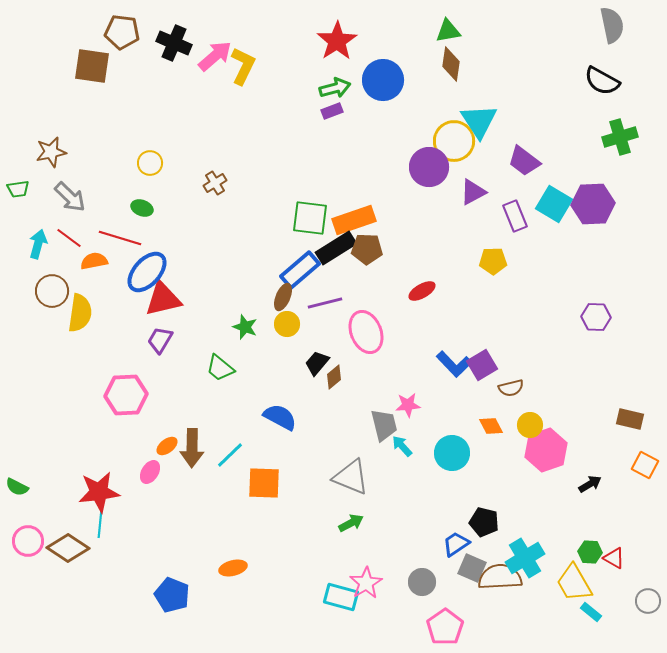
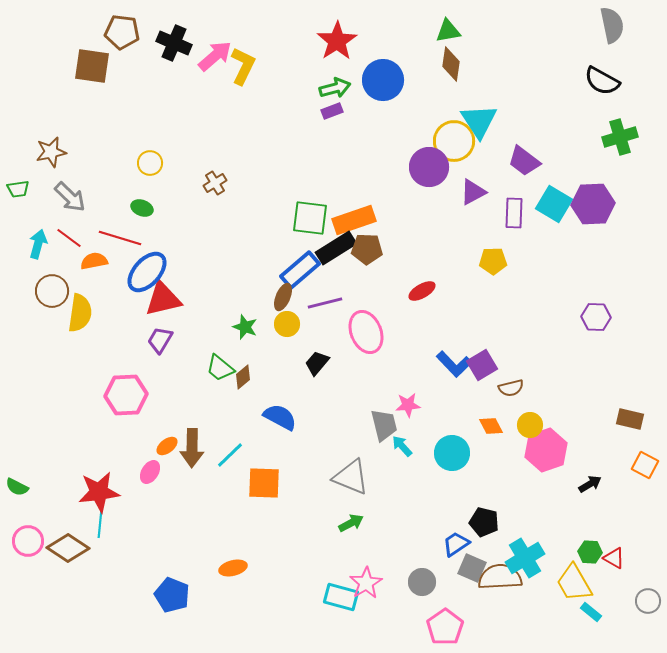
purple rectangle at (515, 216): moved 1 px left, 3 px up; rotated 24 degrees clockwise
brown diamond at (334, 377): moved 91 px left
